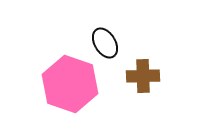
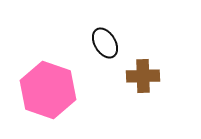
pink hexagon: moved 22 px left, 6 px down
